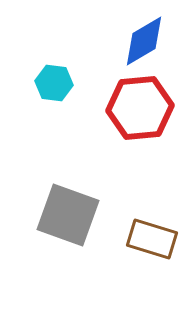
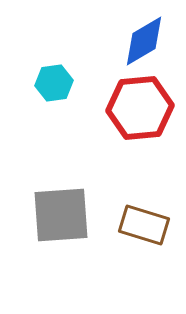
cyan hexagon: rotated 15 degrees counterclockwise
gray square: moved 7 px left; rotated 24 degrees counterclockwise
brown rectangle: moved 8 px left, 14 px up
